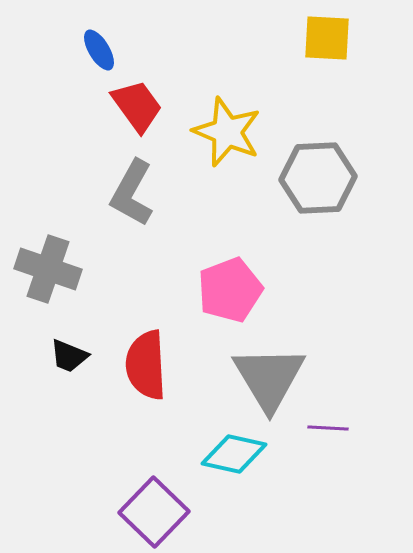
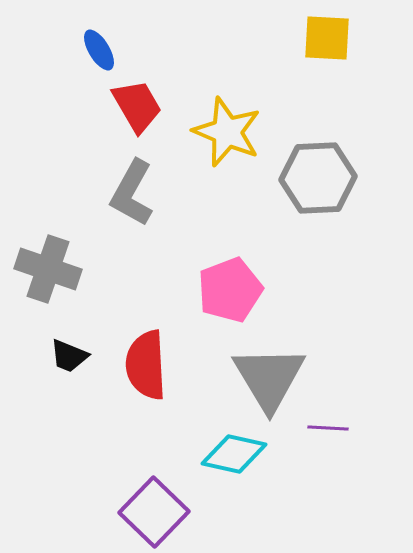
red trapezoid: rotated 6 degrees clockwise
